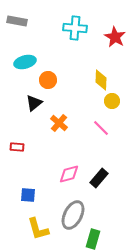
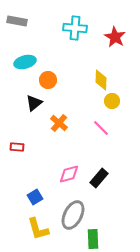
blue square: moved 7 px right, 2 px down; rotated 35 degrees counterclockwise
green rectangle: rotated 18 degrees counterclockwise
